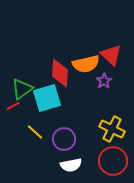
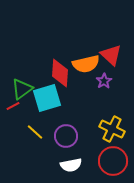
purple circle: moved 2 px right, 3 px up
